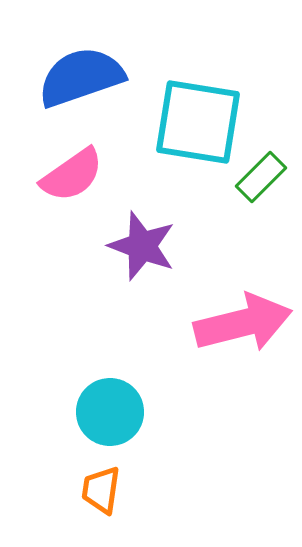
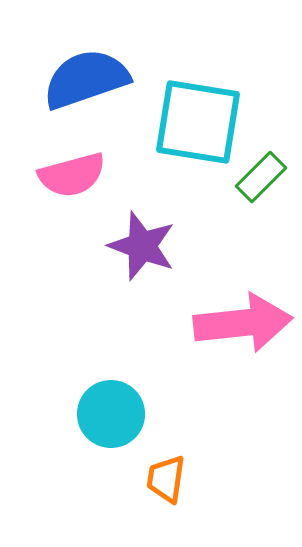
blue semicircle: moved 5 px right, 2 px down
pink semicircle: rotated 20 degrees clockwise
pink arrow: rotated 8 degrees clockwise
cyan circle: moved 1 px right, 2 px down
orange trapezoid: moved 65 px right, 11 px up
